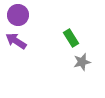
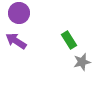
purple circle: moved 1 px right, 2 px up
green rectangle: moved 2 px left, 2 px down
